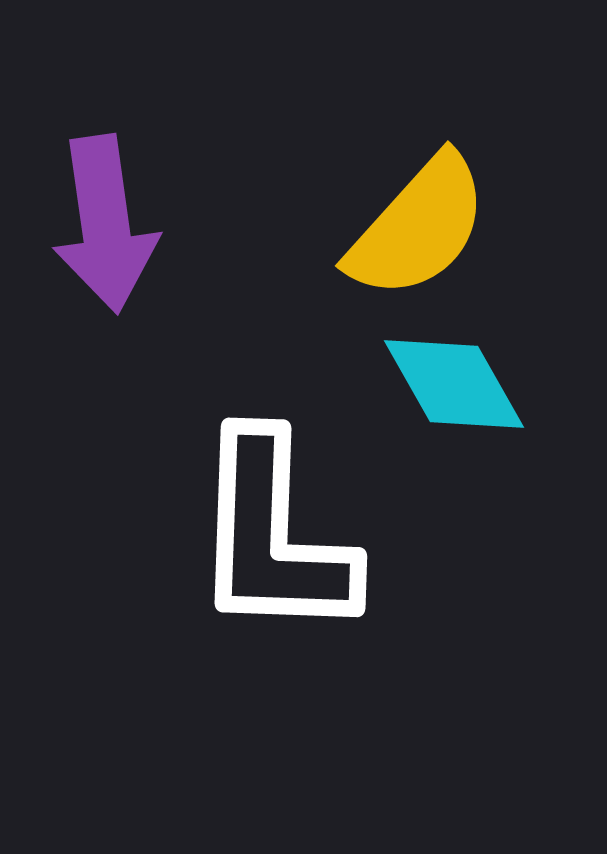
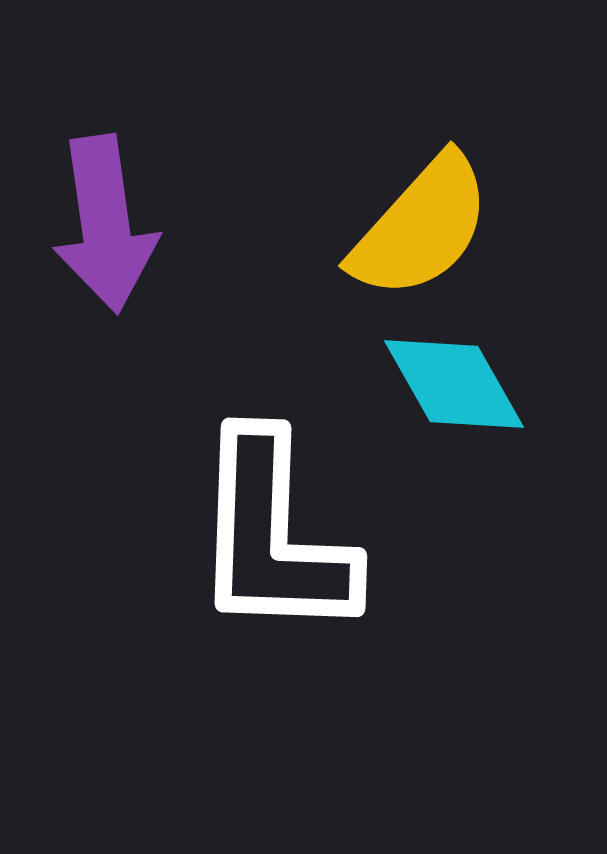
yellow semicircle: moved 3 px right
